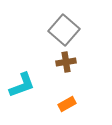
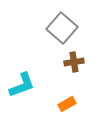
gray square: moved 2 px left, 2 px up
brown cross: moved 8 px right
